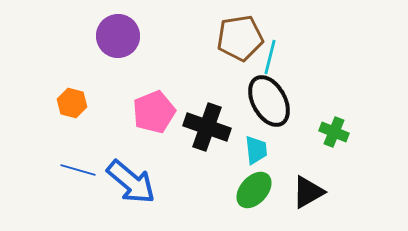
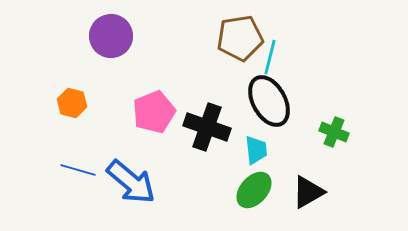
purple circle: moved 7 px left
